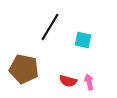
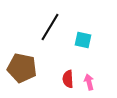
brown pentagon: moved 2 px left, 1 px up
red semicircle: moved 2 px up; rotated 72 degrees clockwise
